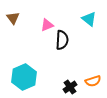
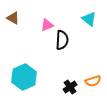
brown triangle: rotated 24 degrees counterclockwise
